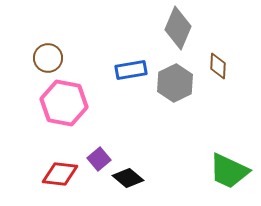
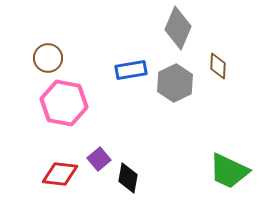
black diamond: rotated 60 degrees clockwise
